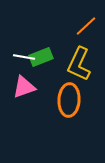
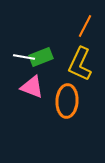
orange line: moved 1 px left; rotated 20 degrees counterclockwise
yellow L-shape: moved 1 px right
pink triangle: moved 8 px right; rotated 40 degrees clockwise
orange ellipse: moved 2 px left, 1 px down
